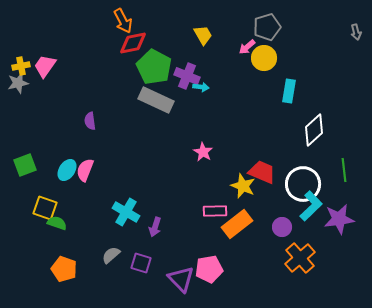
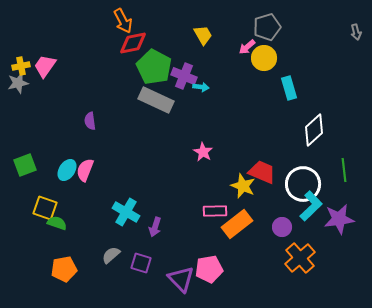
purple cross: moved 3 px left
cyan rectangle: moved 3 px up; rotated 25 degrees counterclockwise
orange pentagon: rotated 30 degrees counterclockwise
